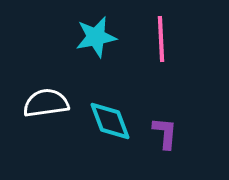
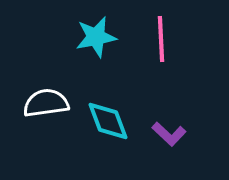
cyan diamond: moved 2 px left
purple L-shape: moved 4 px right, 1 px down; rotated 128 degrees clockwise
